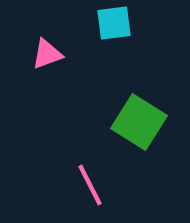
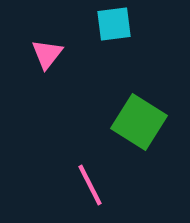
cyan square: moved 1 px down
pink triangle: rotated 32 degrees counterclockwise
